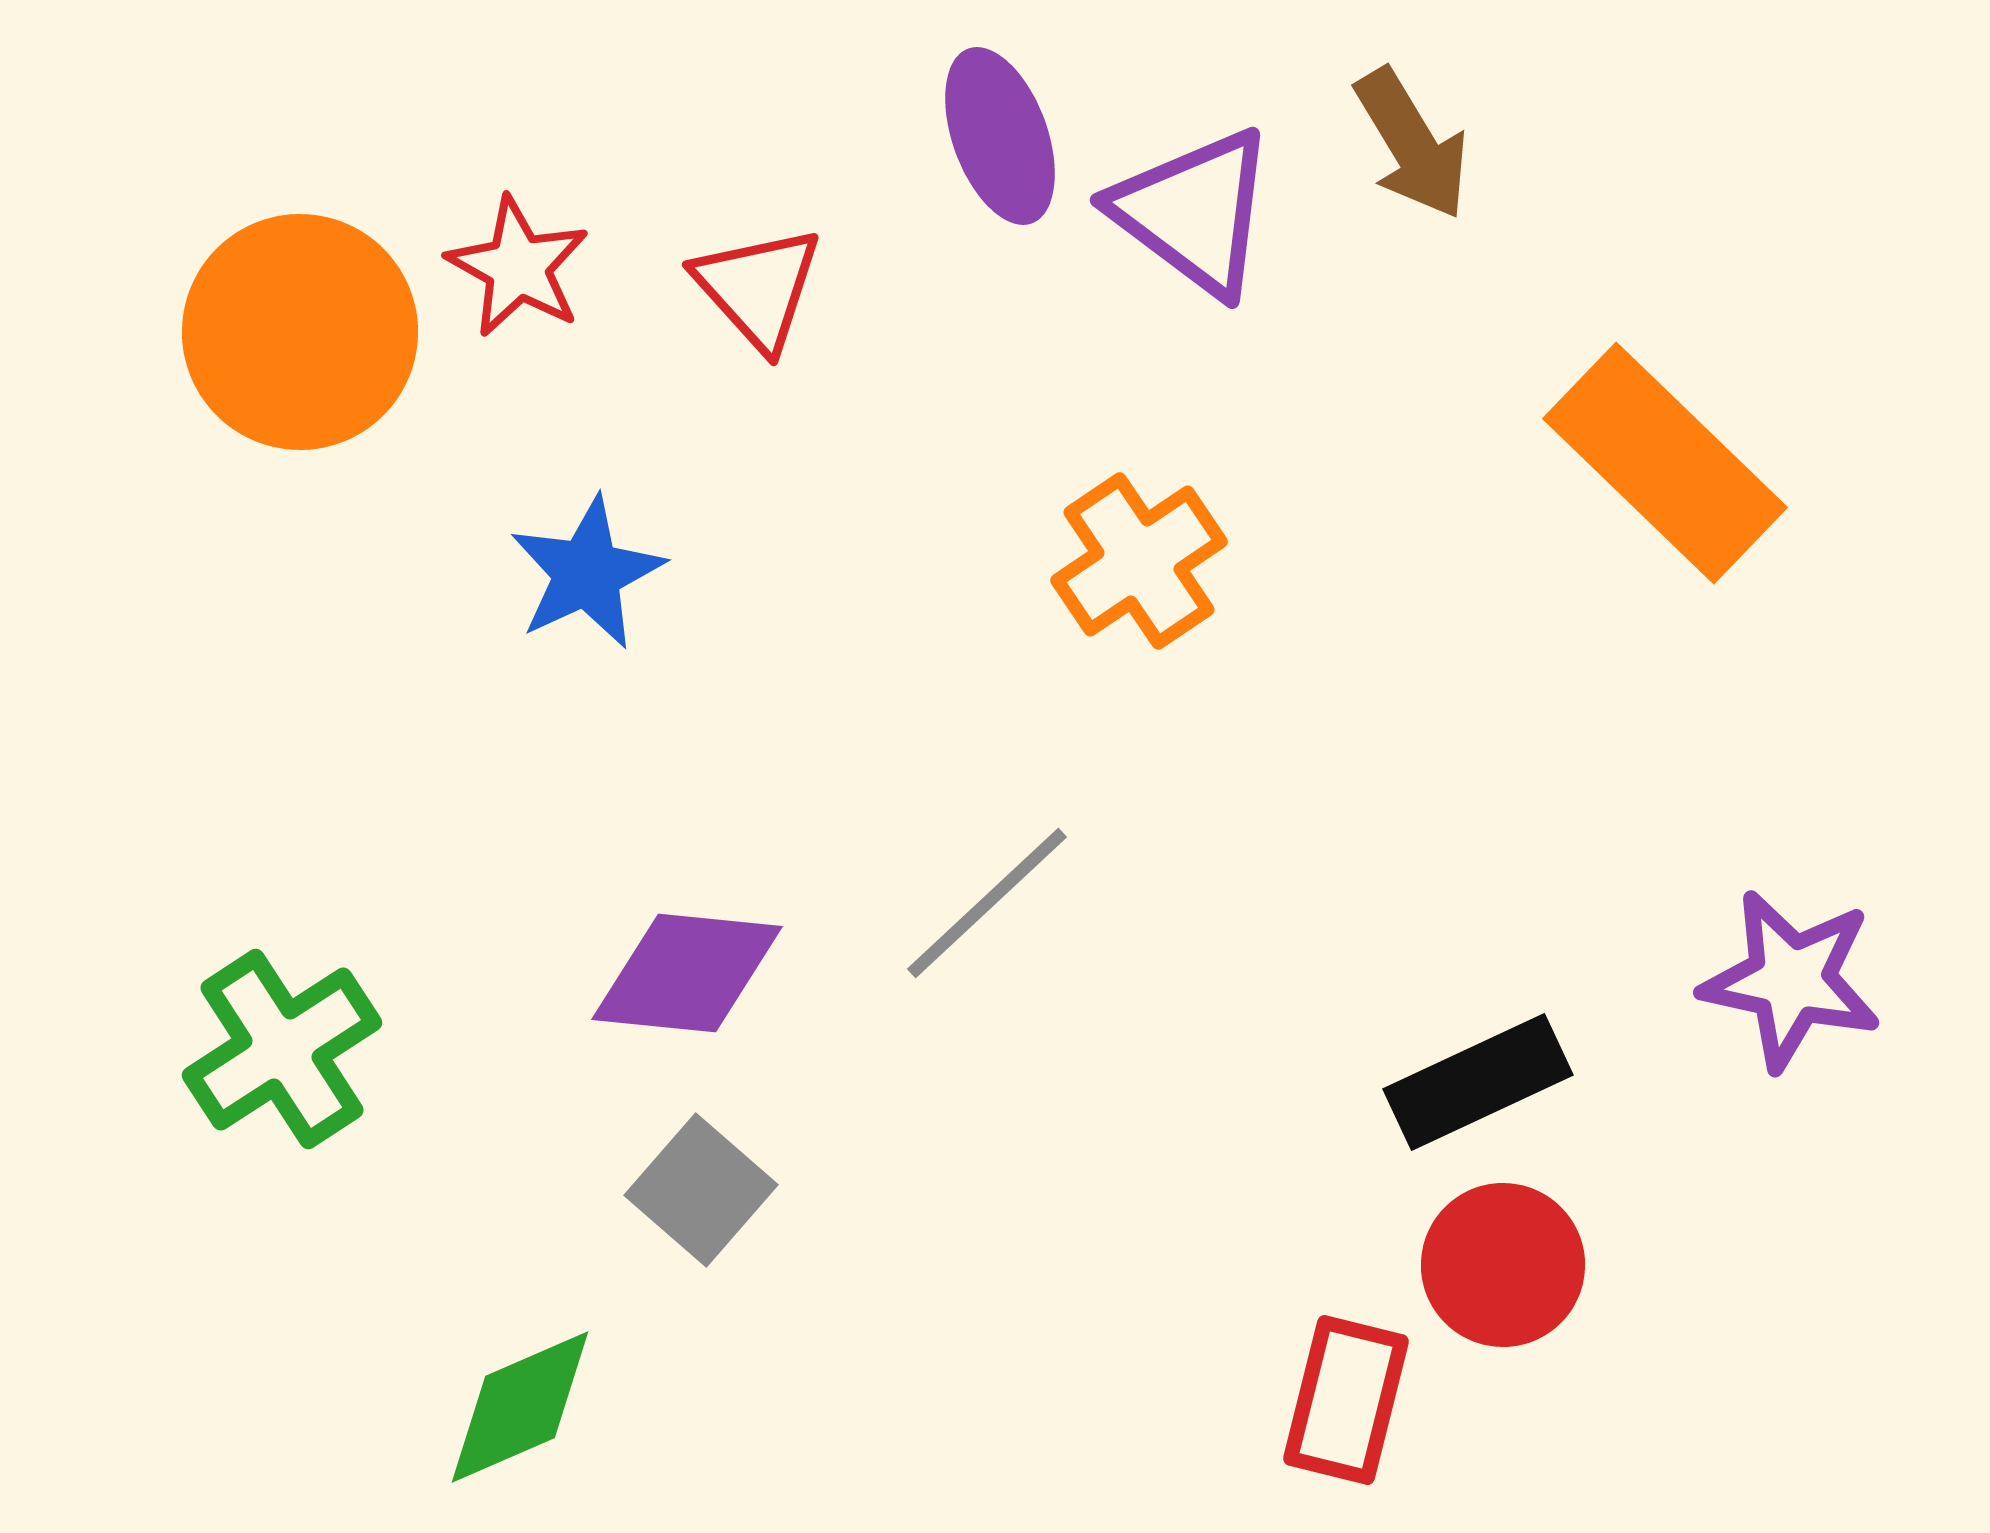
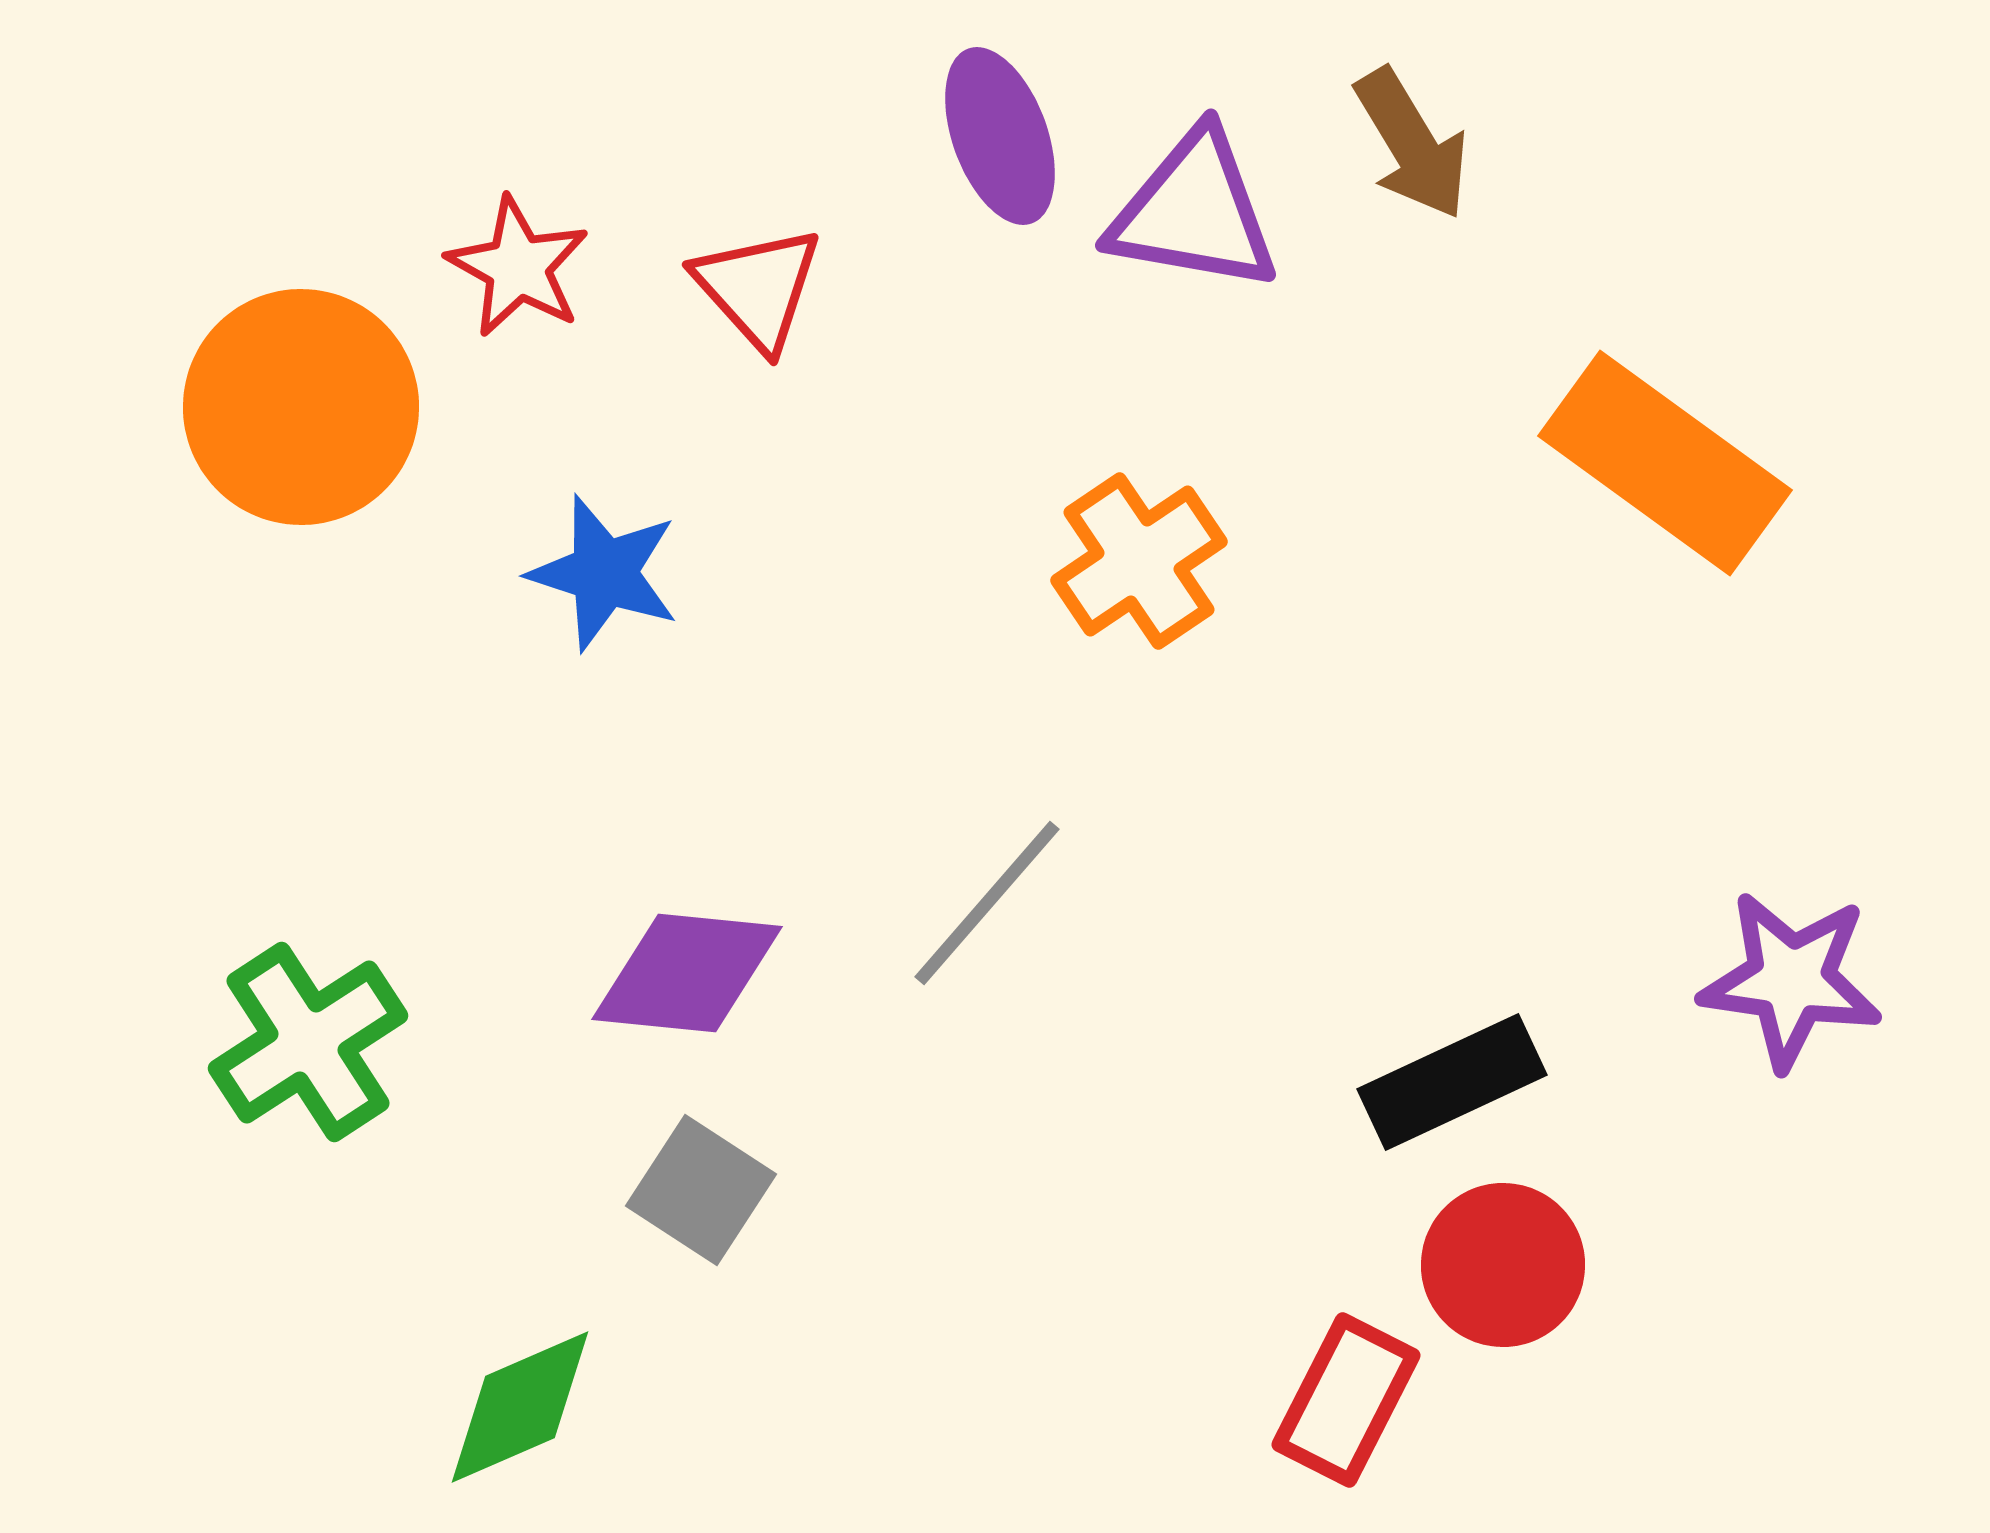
purple triangle: rotated 27 degrees counterclockwise
orange circle: moved 1 px right, 75 px down
orange rectangle: rotated 8 degrees counterclockwise
blue star: moved 17 px right; rotated 29 degrees counterclockwise
gray line: rotated 6 degrees counterclockwise
purple star: rotated 4 degrees counterclockwise
green cross: moved 26 px right, 7 px up
black rectangle: moved 26 px left
gray square: rotated 8 degrees counterclockwise
red rectangle: rotated 13 degrees clockwise
